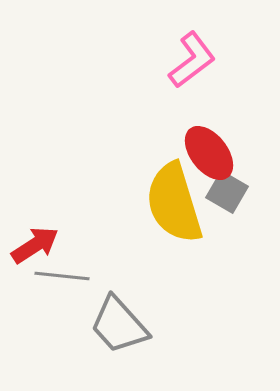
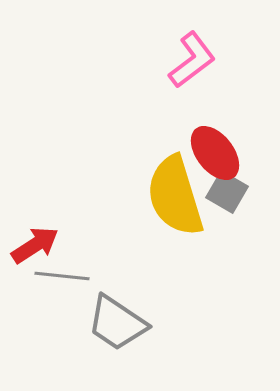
red ellipse: moved 6 px right
yellow semicircle: moved 1 px right, 7 px up
gray trapezoid: moved 2 px left, 2 px up; rotated 14 degrees counterclockwise
